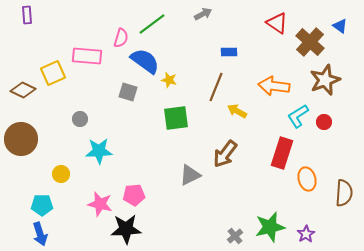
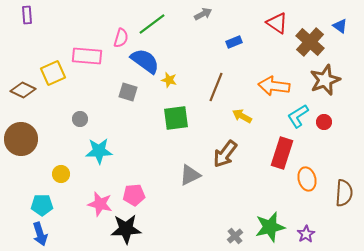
blue rectangle: moved 5 px right, 10 px up; rotated 21 degrees counterclockwise
yellow arrow: moved 5 px right, 5 px down
